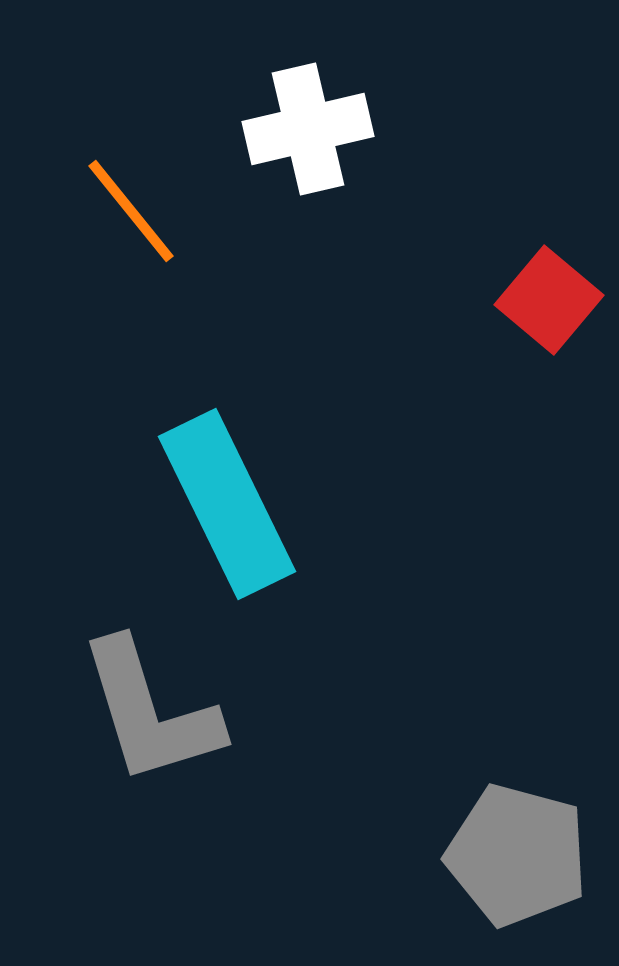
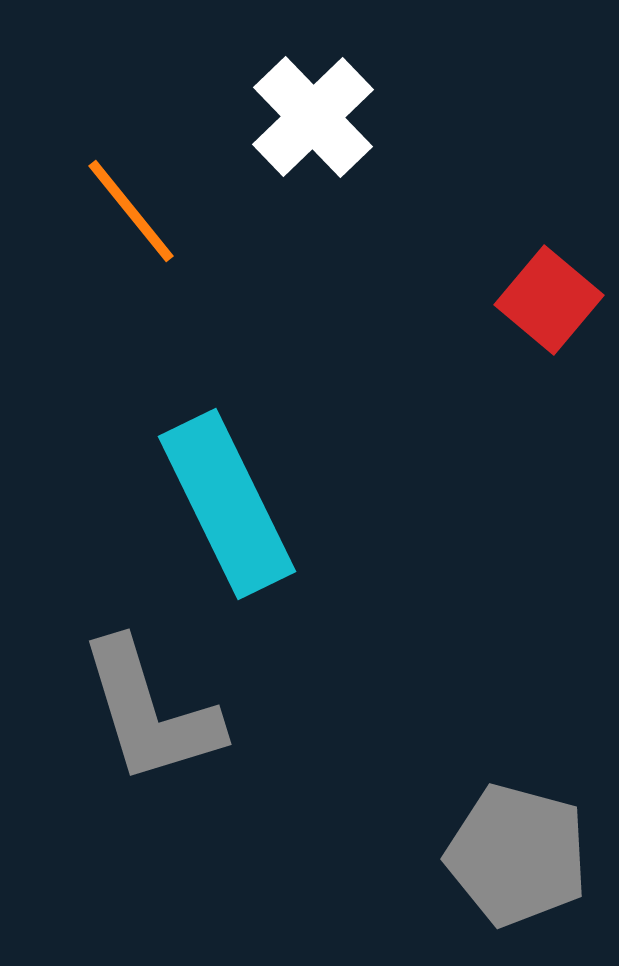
white cross: moved 5 px right, 12 px up; rotated 31 degrees counterclockwise
